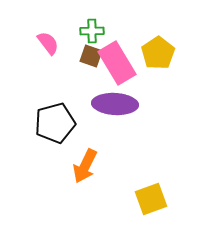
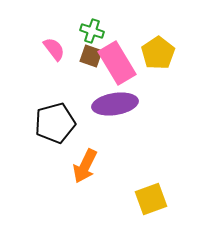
green cross: rotated 20 degrees clockwise
pink semicircle: moved 6 px right, 6 px down
purple ellipse: rotated 12 degrees counterclockwise
